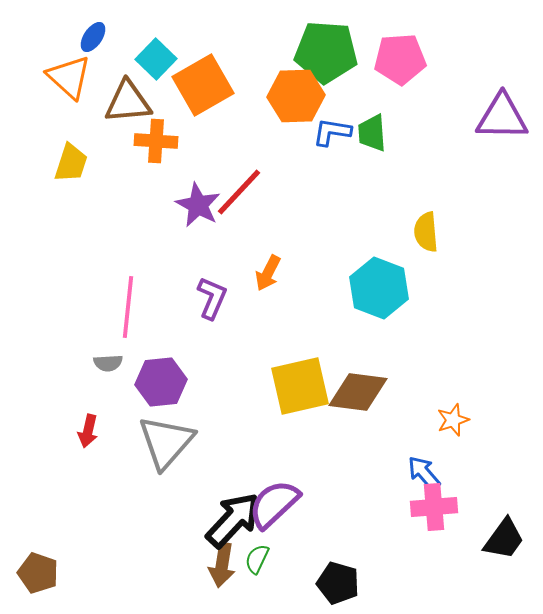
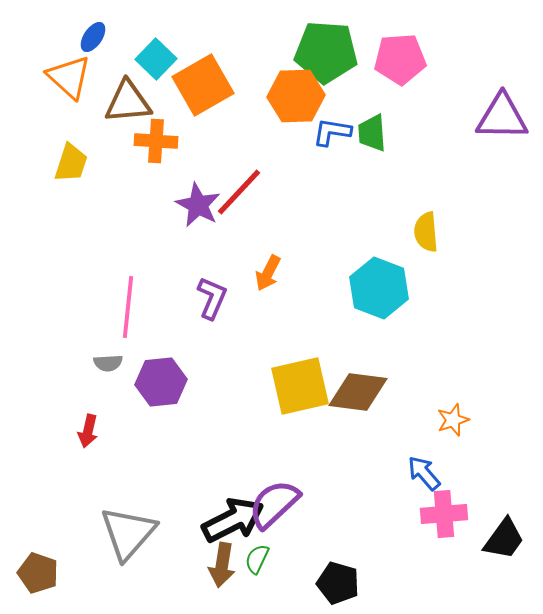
gray triangle: moved 38 px left, 91 px down
pink cross: moved 10 px right, 7 px down
black arrow: rotated 20 degrees clockwise
